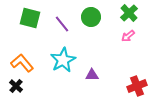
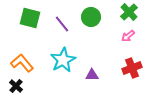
green cross: moved 1 px up
red cross: moved 5 px left, 18 px up
